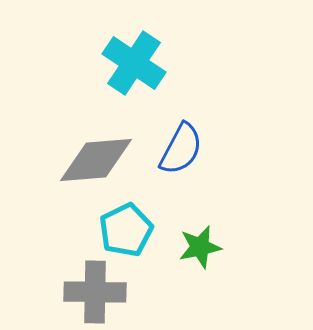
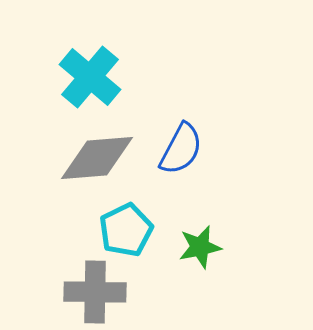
cyan cross: moved 44 px left, 14 px down; rotated 6 degrees clockwise
gray diamond: moved 1 px right, 2 px up
